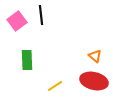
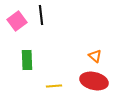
yellow line: moved 1 px left; rotated 28 degrees clockwise
